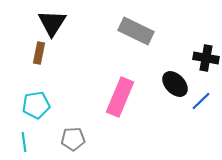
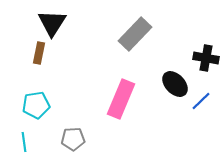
gray rectangle: moved 1 px left, 3 px down; rotated 72 degrees counterclockwise
pink rectangle: moved 1 px right, 2 px down
